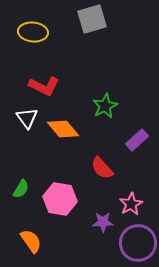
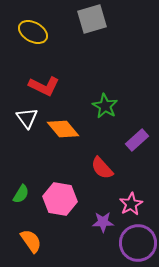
yellow ellipse: rotated 24 degrees clockwise
green star: rotated 15 degrees counterclockwise
green semicircle: moved 5 px down
